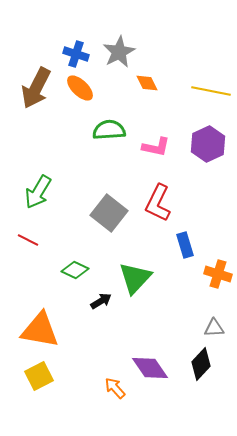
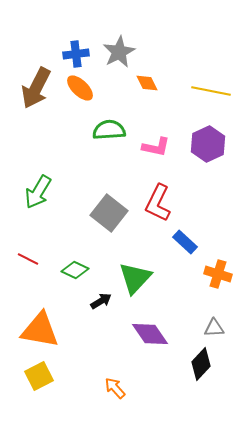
blue cross: rotated 25 degrees counterclockwise
red line: moved 19 px down
blue rectangle: moved 3 px up; rotated 30 degrees counterclockwise
purple diamond: moved 34 px up
